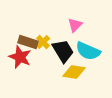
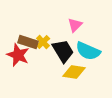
red star: moved 2 px left, 2 px up
